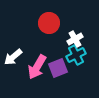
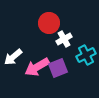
white cross: moved 11 px left
cyan cross: moved 10 px right
pink arrow: rotated 30 degrees clockwise
